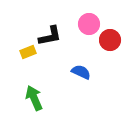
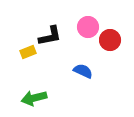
pink circle: moved 1 px left, 3 px down
blue semicircle: moved 2 px right, 1 px up
green arrow: rotated 80 degrees counterclockwise
